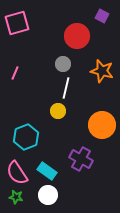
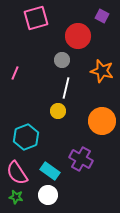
pink square: moved 19 px right, 5 px up
red circle: moved 1 px right
gray circle: moved 1 px left, 4 px up
orange circle: moved 4 px up
cyan rectangle: moved 3 px right
